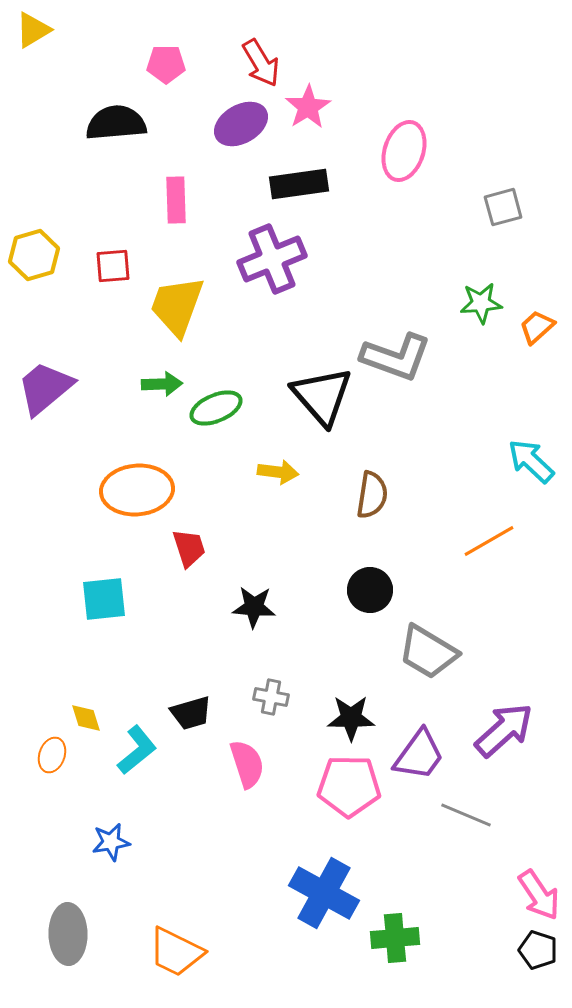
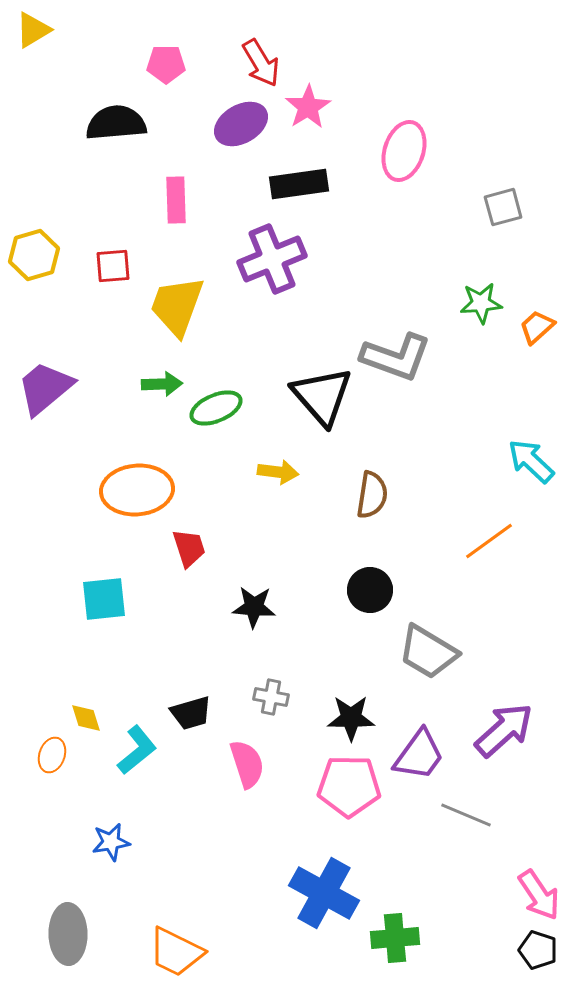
orange line at (489, 541): rotated 6 degrees counterclockwise
